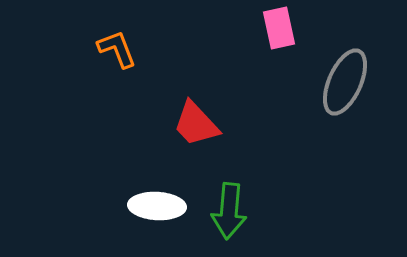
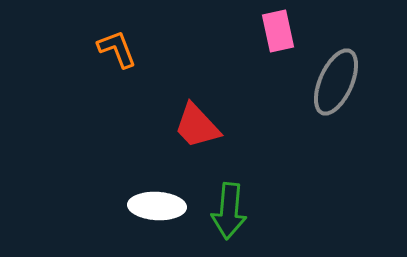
pink rectangle: moved 1 px left, 3 px down
gray ellipse: moved 9 px left
red trapezoid: moved 1 px right, 2 px down
